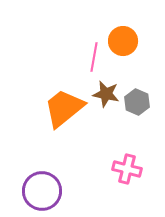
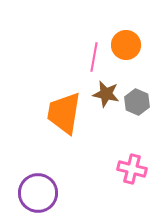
orange circle: moved 3 px right, 4 px down
orange trapezoid: moved 5 px down; rotated 42 degrees counterclockwise
pink cross: moved 5 px right
purple circle: moved 4 px left, 2 px down
